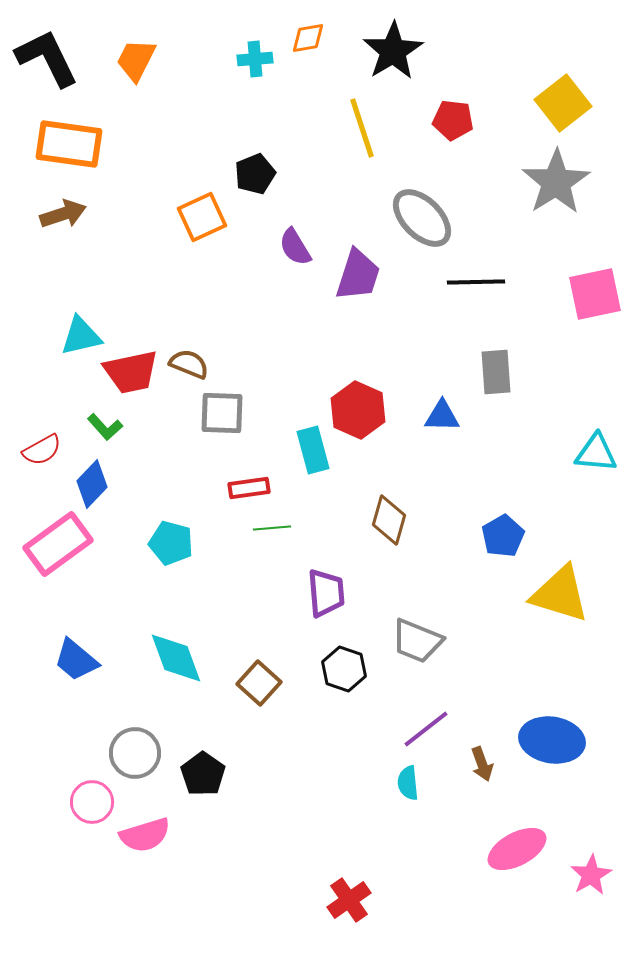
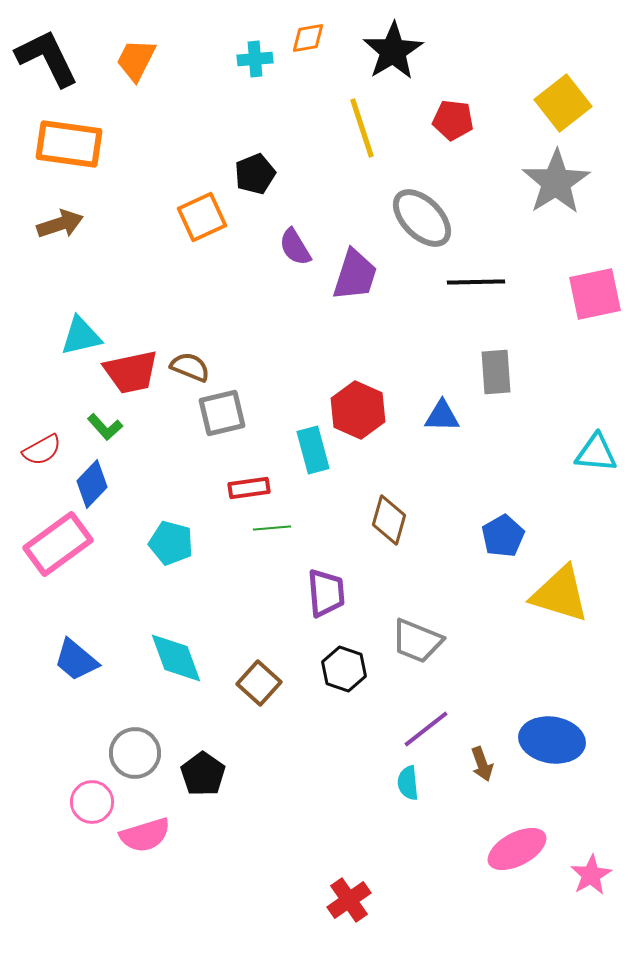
brown arrow at (63, 214): moved 3 px left, 10 px down
purple trapezoid at (358, 275): moved 3 px left
brown semicircle at (189, 364): moved 1 px right, 3 px down
gray square at (222, 413): rotated 15 degrees counterclockwise
